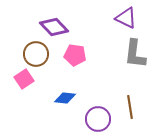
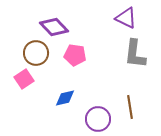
brown circle: moved 1 px up
blue diamond: rotated 20 degrees counterclockwise
